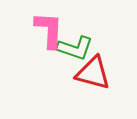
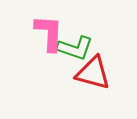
pink L-shape: moved 3 px down
